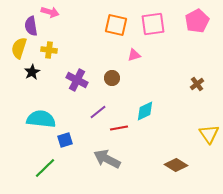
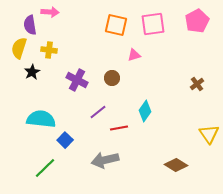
pink arrow: rotated 12 degrees counterclockwise
purple semicircle: moved 1 px left, 1 px up
cyan diamond: rotated 30 degrees counterclockwise
blue square: rotated 28 degrees counterclockwise
gray arrow: moved 2 px left, 1 px down; rotated 40 degrees counterclockwise
